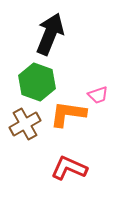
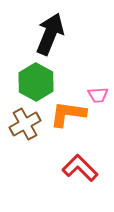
green hexagon: moved 1 px left; rotated 9 degrees clockwise
pink trapezoid: rotated 15 degrees clockwise
red L-shape: moved 11 px right; rotated 21 degrees clockwise
